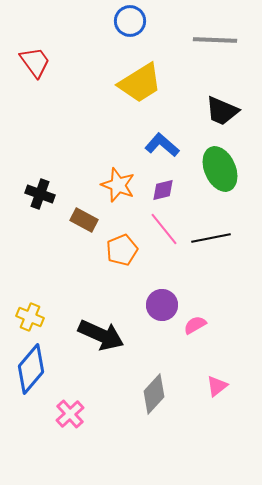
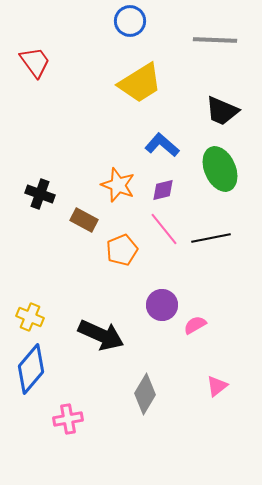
gray diamond: moved 9 px left; rotated 12 degrees counterclockwise
pink cross: moved 2 px left, 5 px down; rotated 32 degrees clockwise
